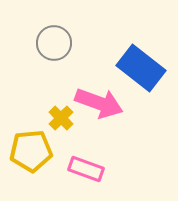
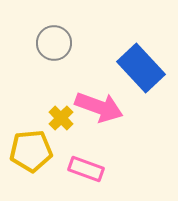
blue rectangle: rotated 9 degrees clockwise
pink arrow: moved 4 px down
